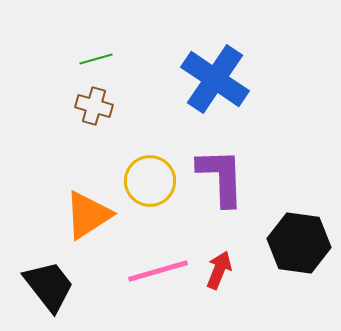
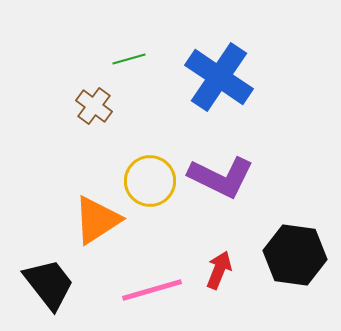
green line: moved 33 px right
blue cross: moved 4 px right, 2 px up
brown cross: rotated 21 degrees clockwise
purple L-shape: rotated 118 degrees clockwise
orange triangle: moved 9 px right, 5 px down
black hexagon: moved 4 px left, 12 px down
pink line: moved 6 px left, 19 px down
black trapezoid: moved 2 px up
